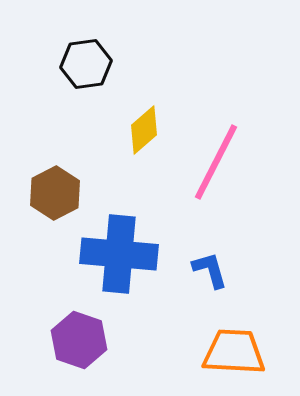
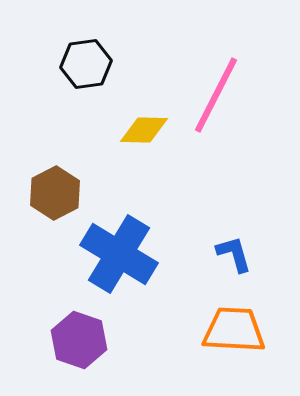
yellow diamond: rotated 42 degrees clockwise
pink line: moved 67 px up
blue cross: rotated 26 degrees clockwise
blue L-shape: moved 24 px right, 16 px up
orange trapezoid: moved 22 px up
